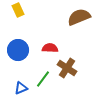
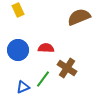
red semicircle: moved 4 px left
blue triangle: moved 2 px right, 1 px up
